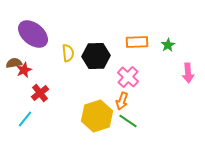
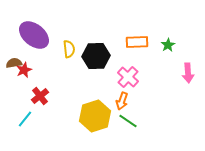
purple ellipse: moved 1 px right, 1 px down
yellow semicircle: moved 1 px right, 4 px up
red cross: moved 3 px down
yellow hexagon: moved 2 px left
